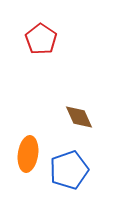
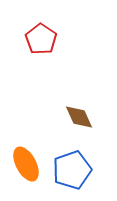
orange ellipse: moved 2 px left, 10 px down; rotated 36 degrees counterclockwise
blue pentagon: moved 3 px right
